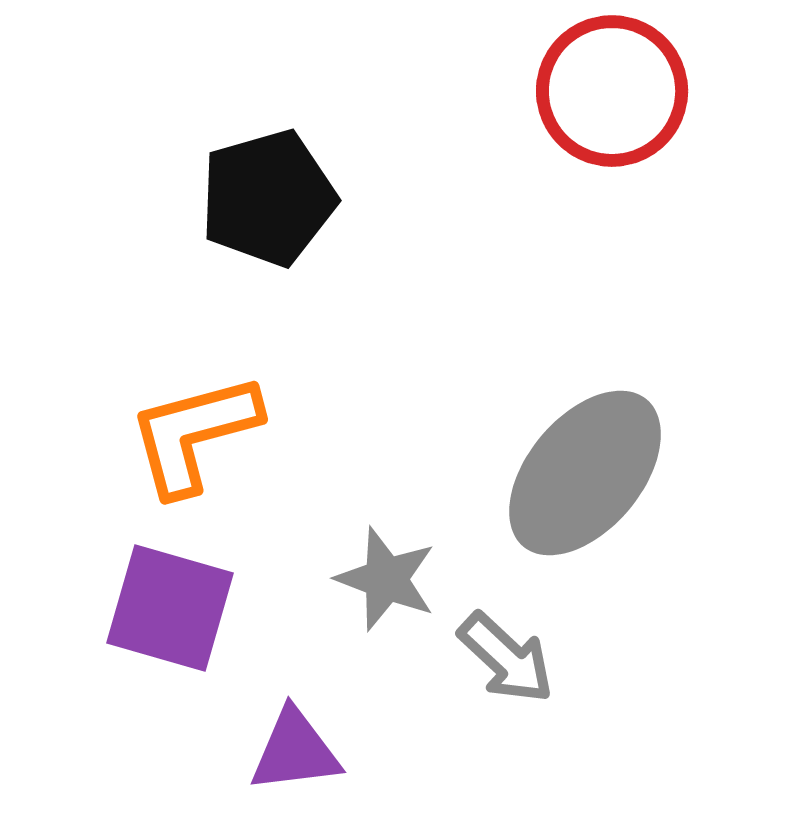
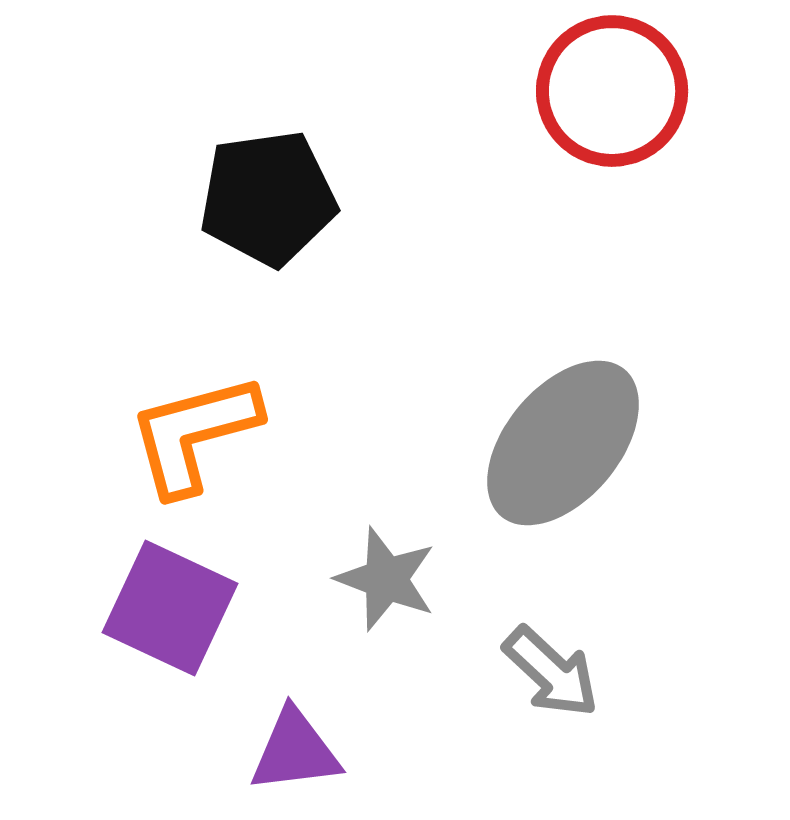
black pentagon: rotated 8 degrees clockwise
gray ellipse: moved 22 px left, 30 px up
purple square: rotated 9 degrees clockwise
gray arrow: moved 45 px right, 14 px down
